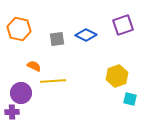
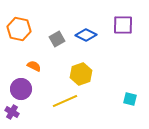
purple square: rotated 20 degrees clockwise
gray square: rotated 21 degrees counterclockwise
yellow hexagon: moved 36 px left, 2 px up
yellow line: moved 12 px right, 20 px down; rotated 20 degrees counterclockwise
purple circle: moved 4 px up
purple cross: rotated 32 degrees clockwise
